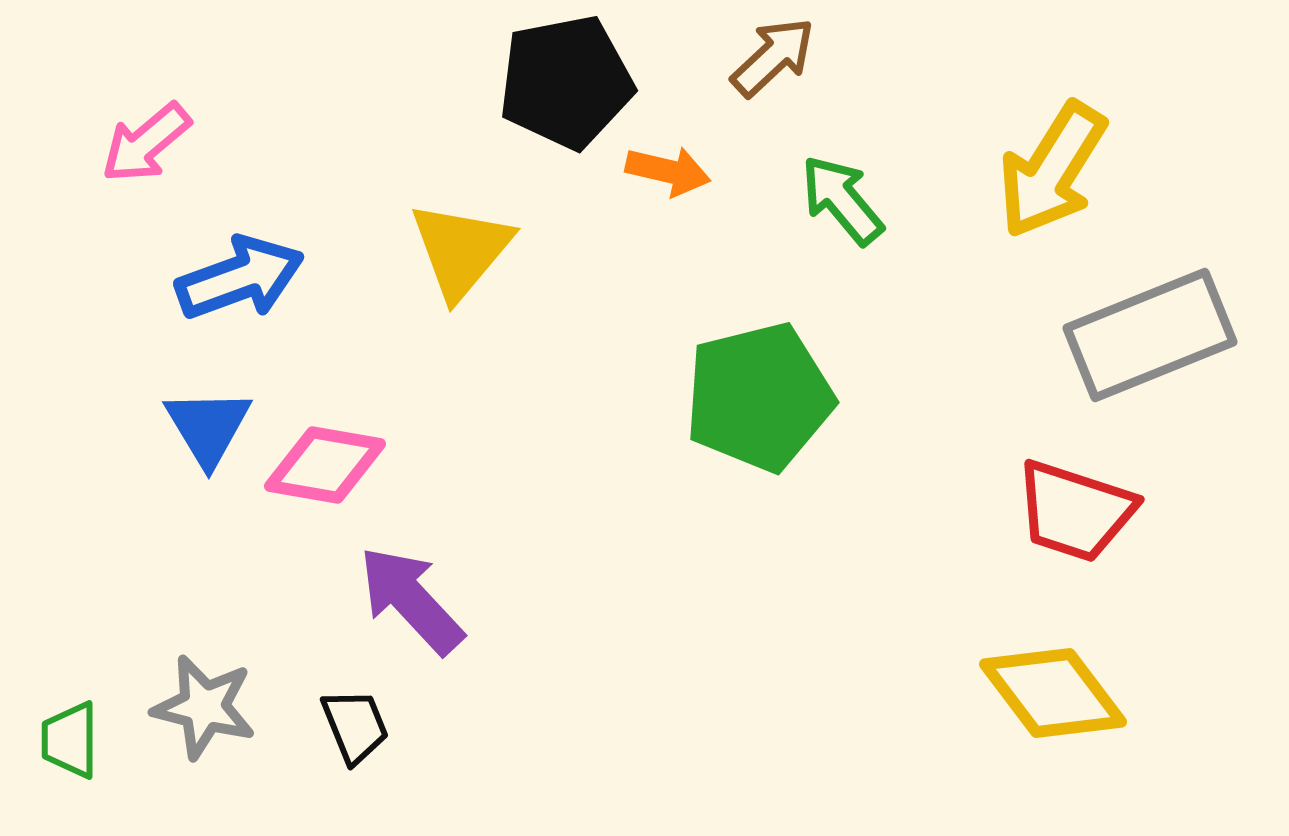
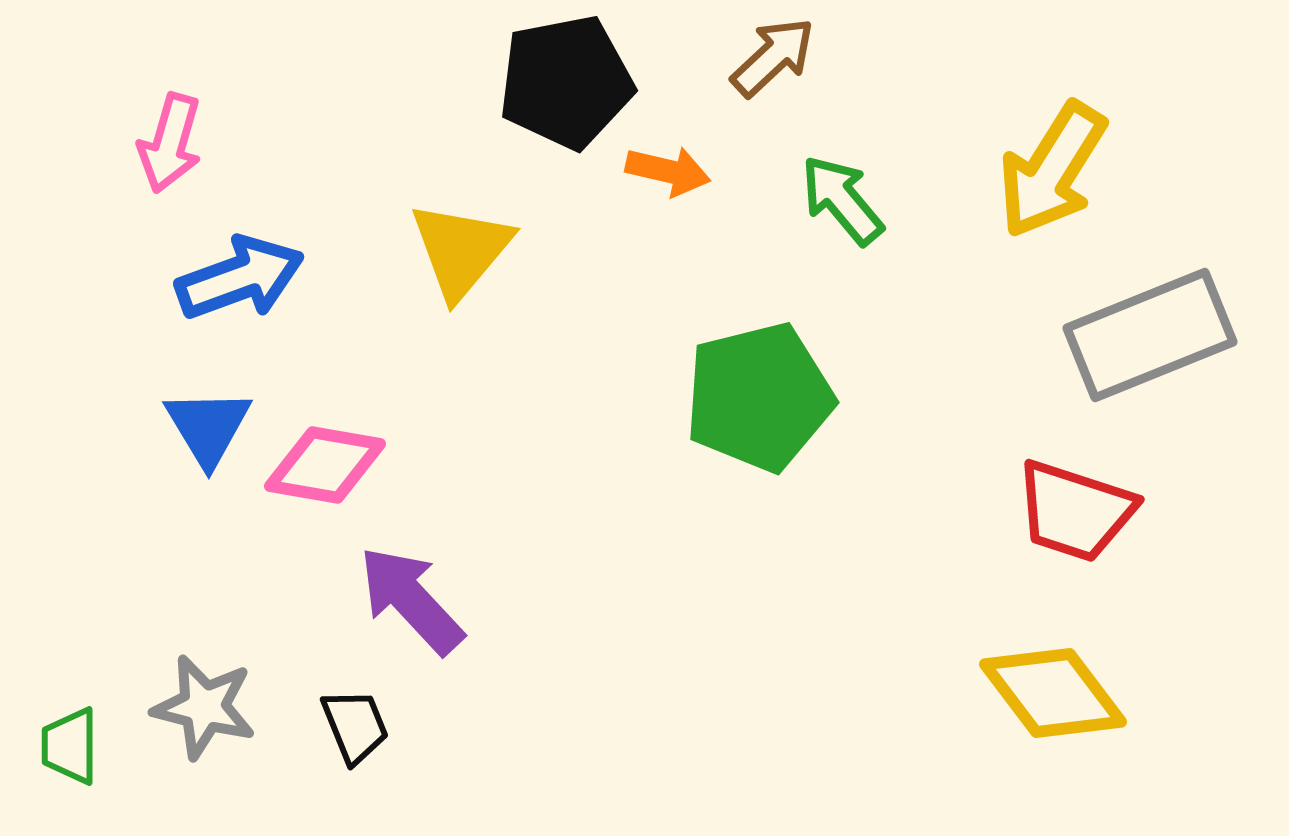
pink arrow: moved 24 px right; rotated 34 degrees counterclockwise
green trapezoid: moved 6 px down
